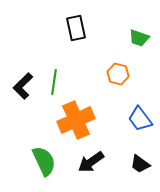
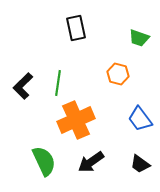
green line: moved 4 px right, 1 px down
